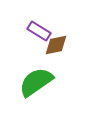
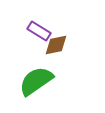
green semicircle: moved 1 px up
